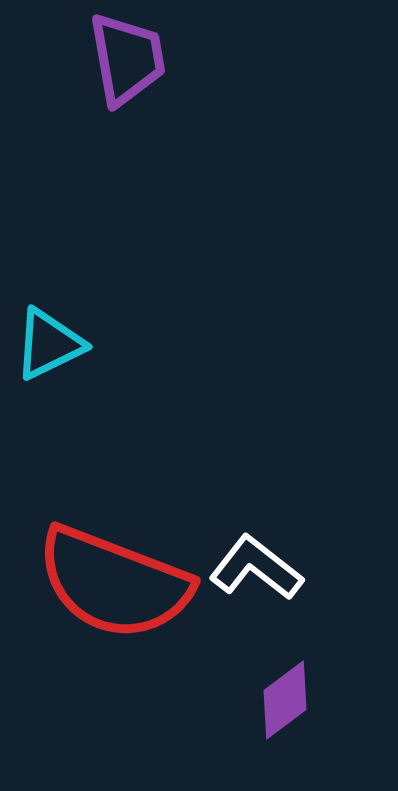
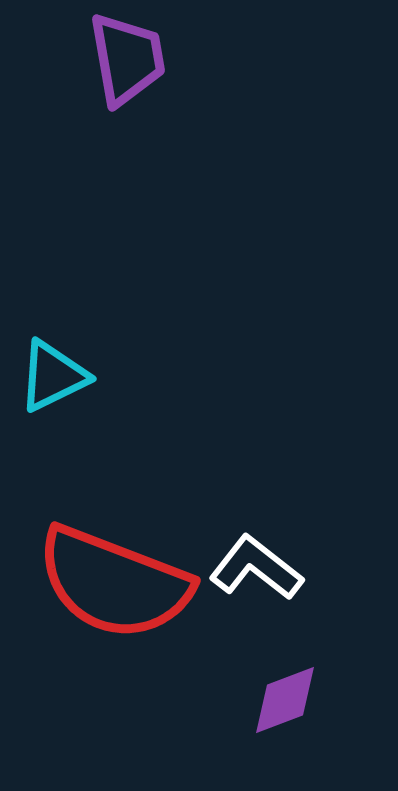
cyan triangle: moved 4 px right, 32 px down
purple diamond: rotated 16 degrees clockwise
